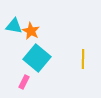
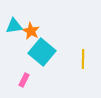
cyan triangle: rotated 18 degrees counterclockwise
cyan square: moved 5 px right, 6 px up
pink rectangle: moved 2 px up
